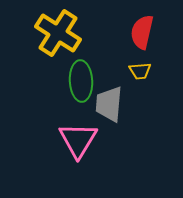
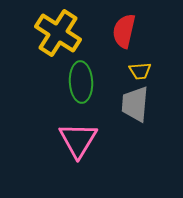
red semicircle: moved 18 px left, 1 px up
green ellipse: moved 1 px down
gray trapezoid: moved 26 px right
